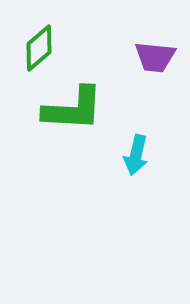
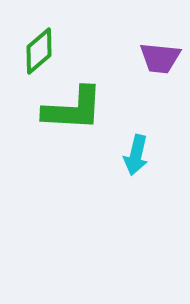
green diamond: moved 3 px down
purple trapezoid: moved 5 px right, 1 px down
